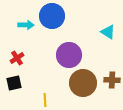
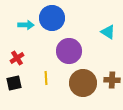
blue circle: moved 2 px down
purple circle: moved 4 px up
yellow line: moved 1 px right, 22 px up
